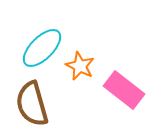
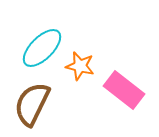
orange star: rotated 12 degrees counterclockwise
brown semicircle: rotated 42 degrees clockwise
